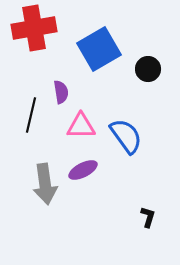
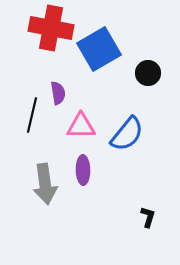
red cross: moved 17 px right; rotated 21 degrees clockwise
black circle: moved 4 px down
purple semicircle: moved 3 px left, 1 px down
black line: moved 1 px right
blue semicircle: moved 1 px right, 2 px up; rotated 75 degrees clockwise
purple ellipse: rotated 64 degrees counterclockwise
